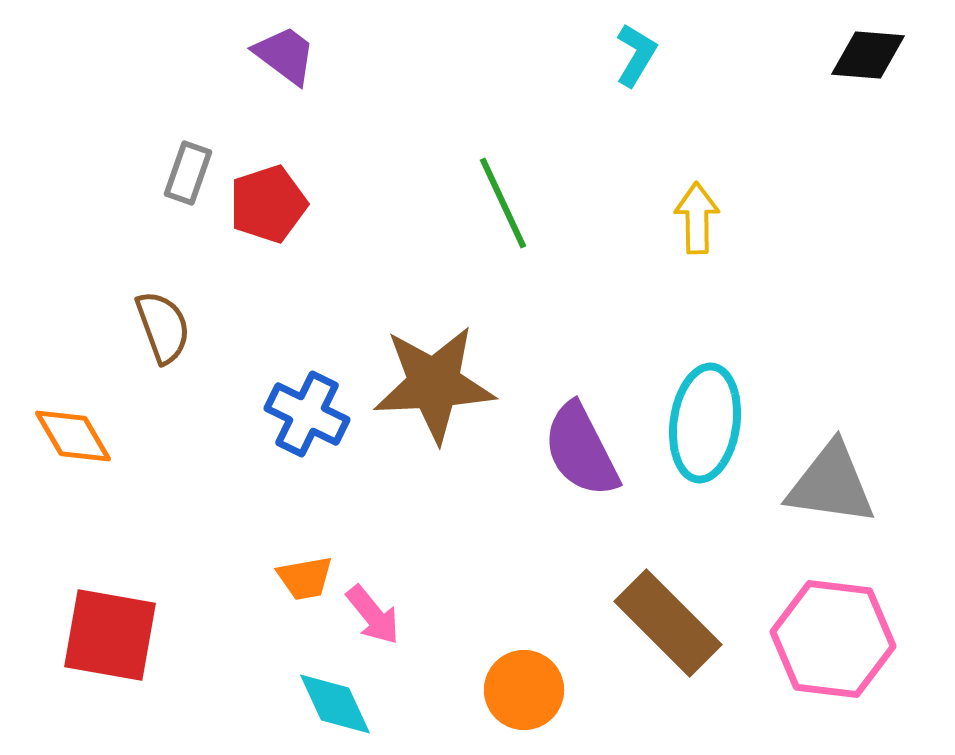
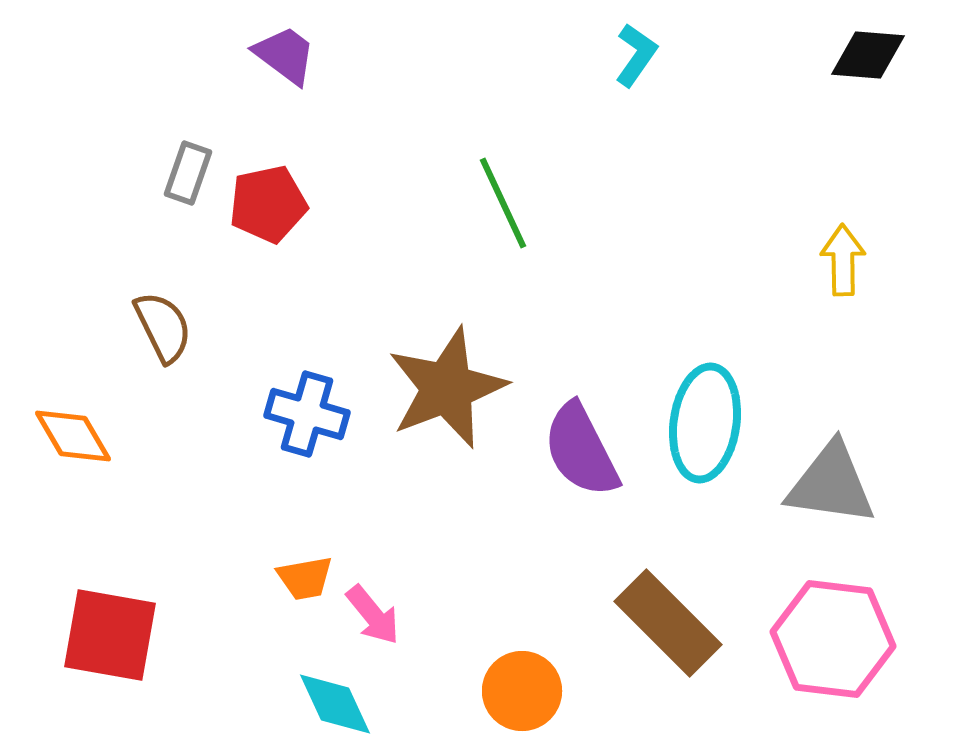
cyan L-shape: rotated 4 degrees clockwise
red pentagon: rotated 6 degrees clockwise
yellow arrow: moved 146 px right, 42 px down
brown semicircle: rotated 6 degrees counterclockwise
brown star: moved 13 px right, 4 px down; rotated 18 degrees counterclockwise
blue cross: rotated 10 degrees counterclockwise
orange circle: moved 2 px left, 1 px down
